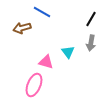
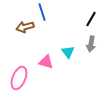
blue line: rotated 42 degrees clockwise
brown arrow: moved 3 px right, 1 px up
gray arrow: moved 1 px down
pink ellipse: moved 15 px left, 7 px up
